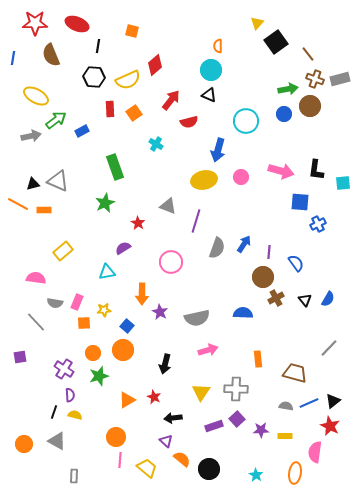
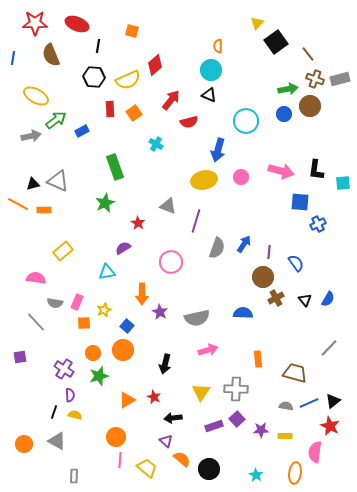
yellow star at (104, 310): rotated 16 degrees counterclockwise
